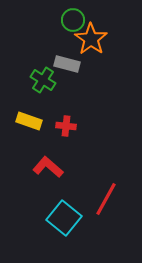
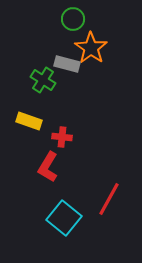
green circle: moved 1 px up
orange star: moved 9 px down
red cross: moved 4 px left, 11 px down
red L-shape: rotated 100 degrees counterclockwise
red line: moved 3 px right
